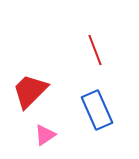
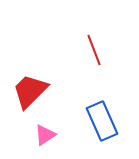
red line: moved 1 px left
blue rectangle: moved 5 px right, 11 px down
